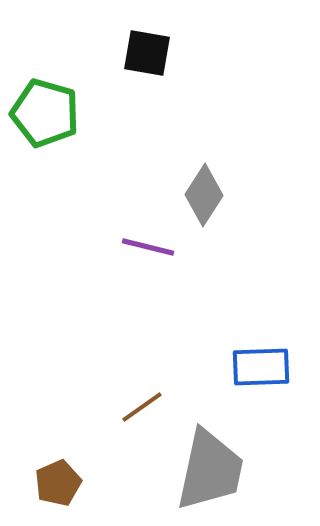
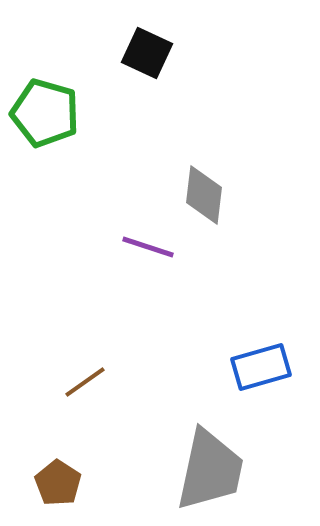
black square: rotated 15 degrees clockwise
gray diamond: rotated 26 degrees counterclockwise
purple line: rotated 4 degrees clockwise
blue rectangle: rotated 14 degrees counterclockwise
brown line: moved 57 px left, 25 px up
brown pentagon: rotated 15 degrees counterclockwise
